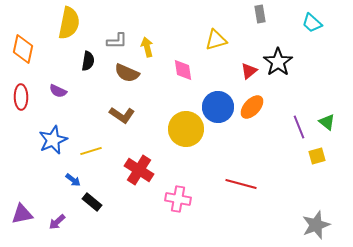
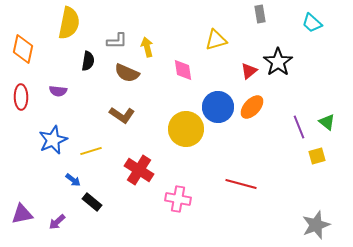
purple semicircle: rotated 18 degrees counterclockwise
